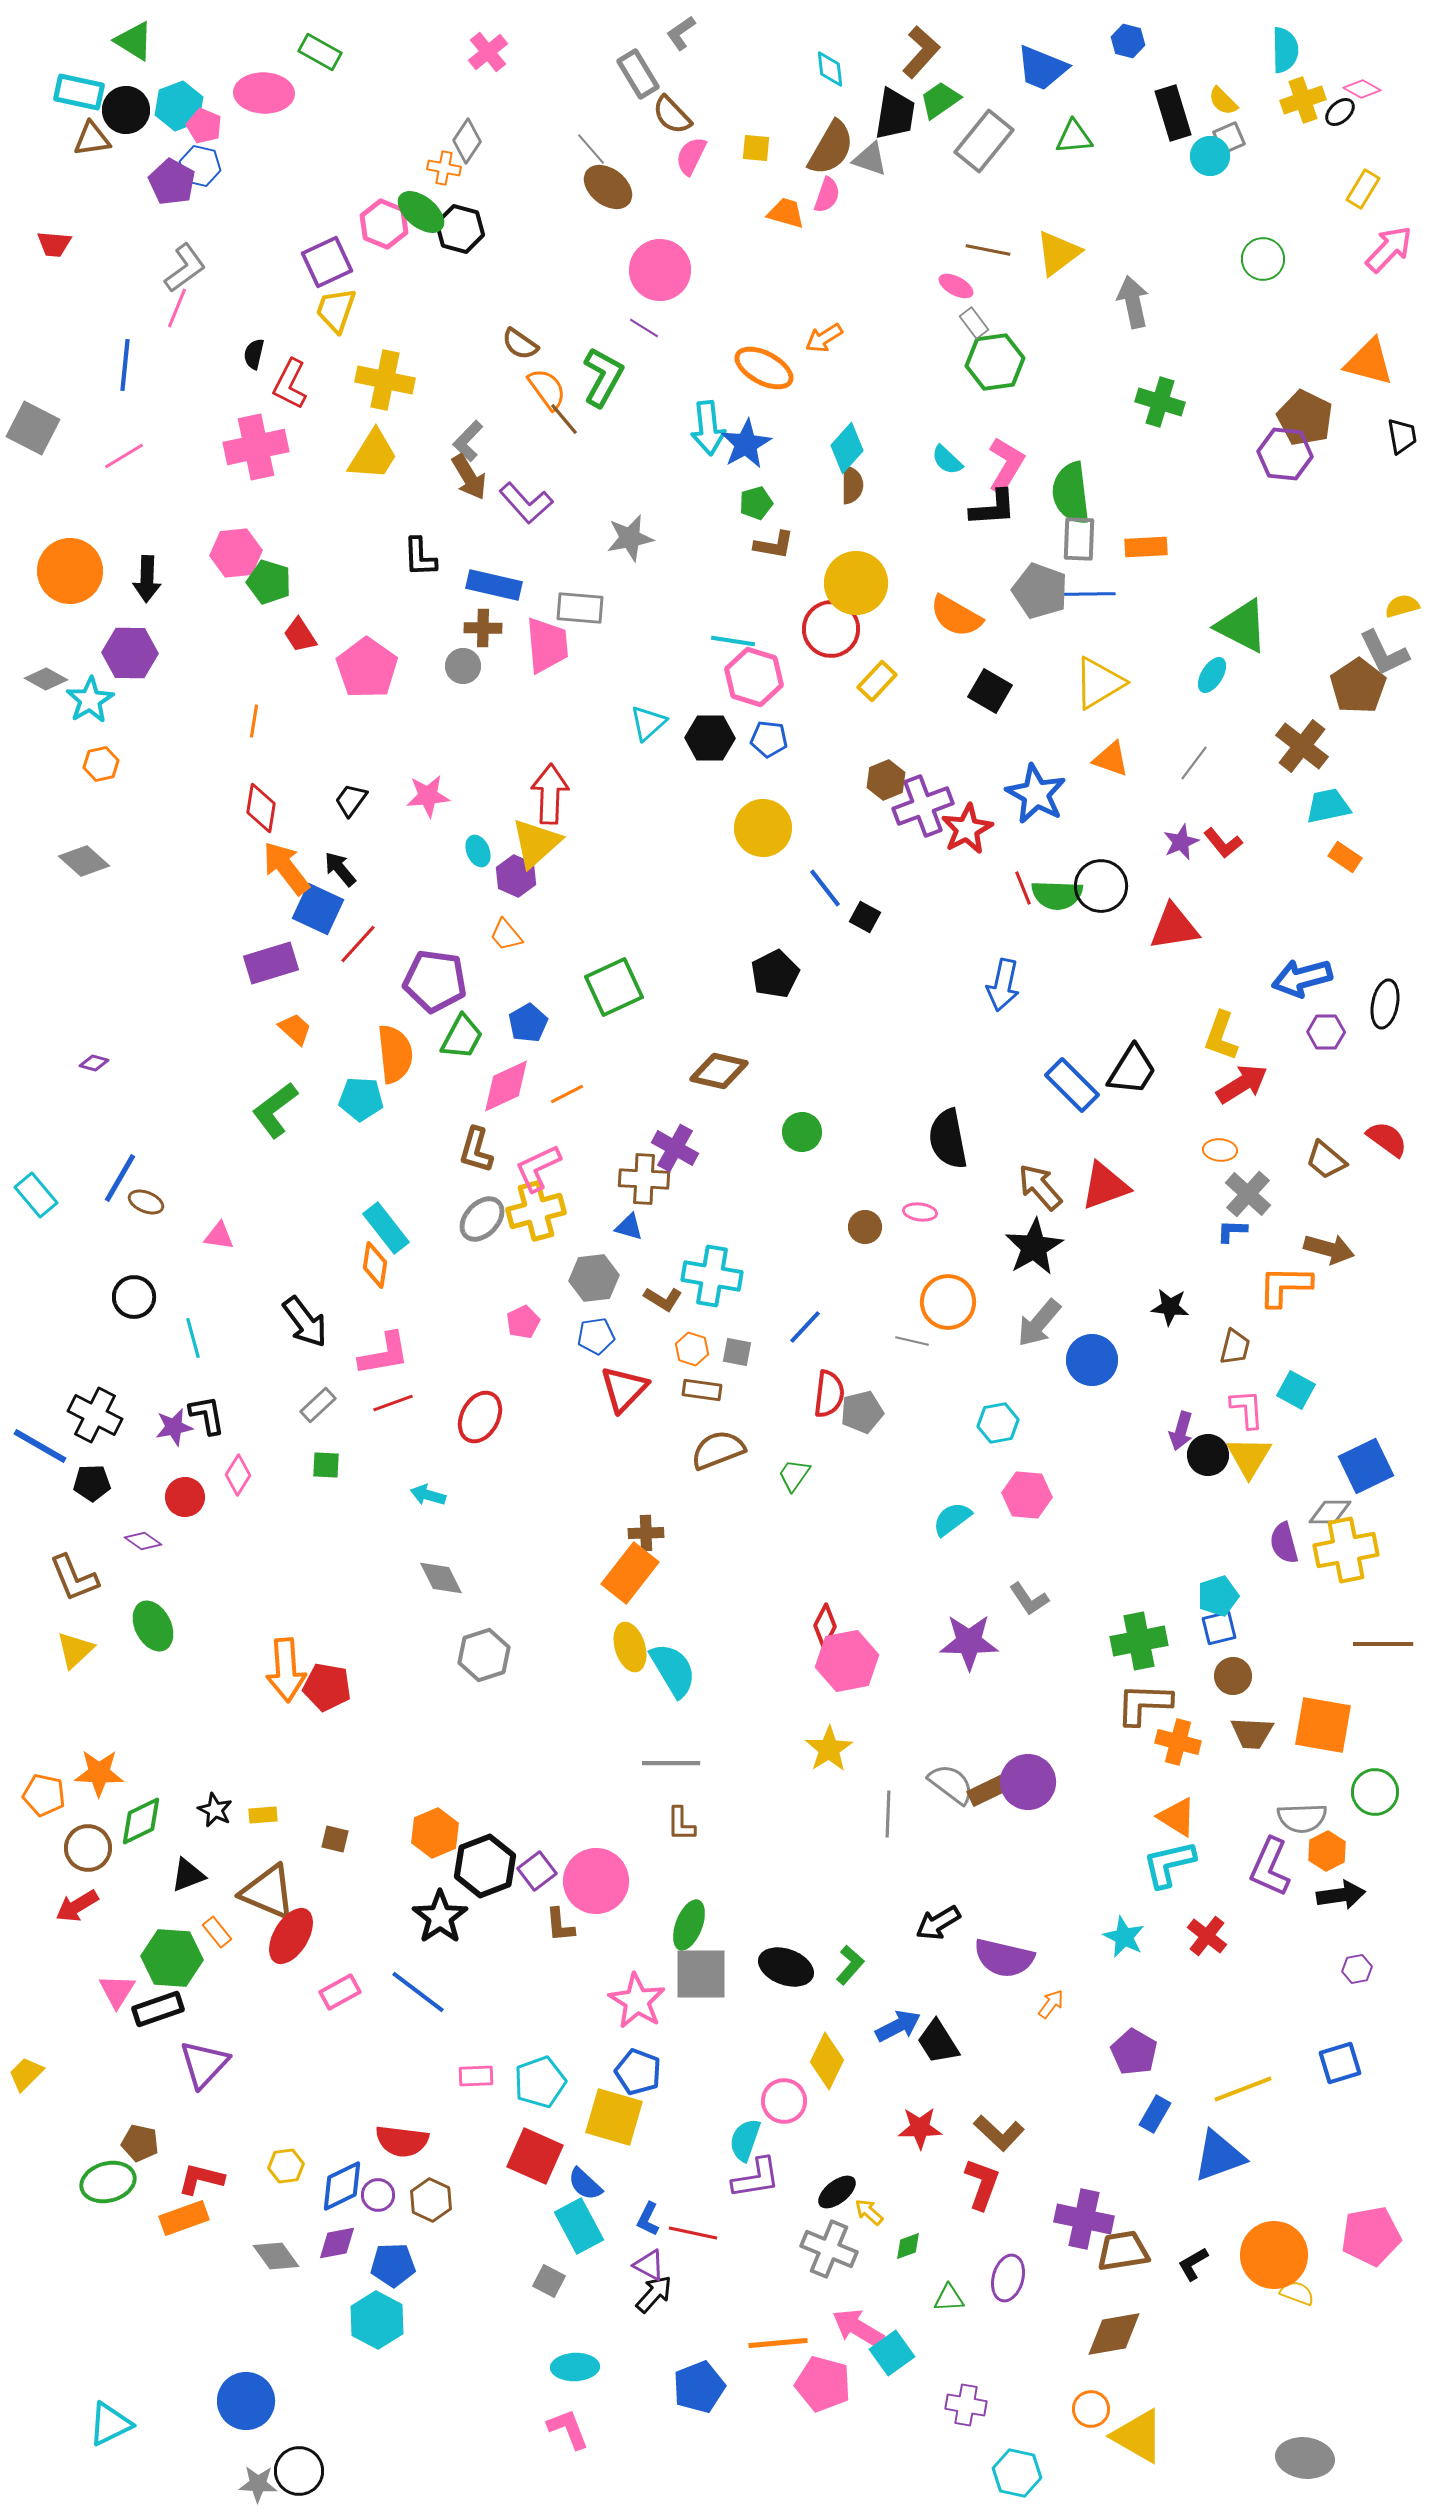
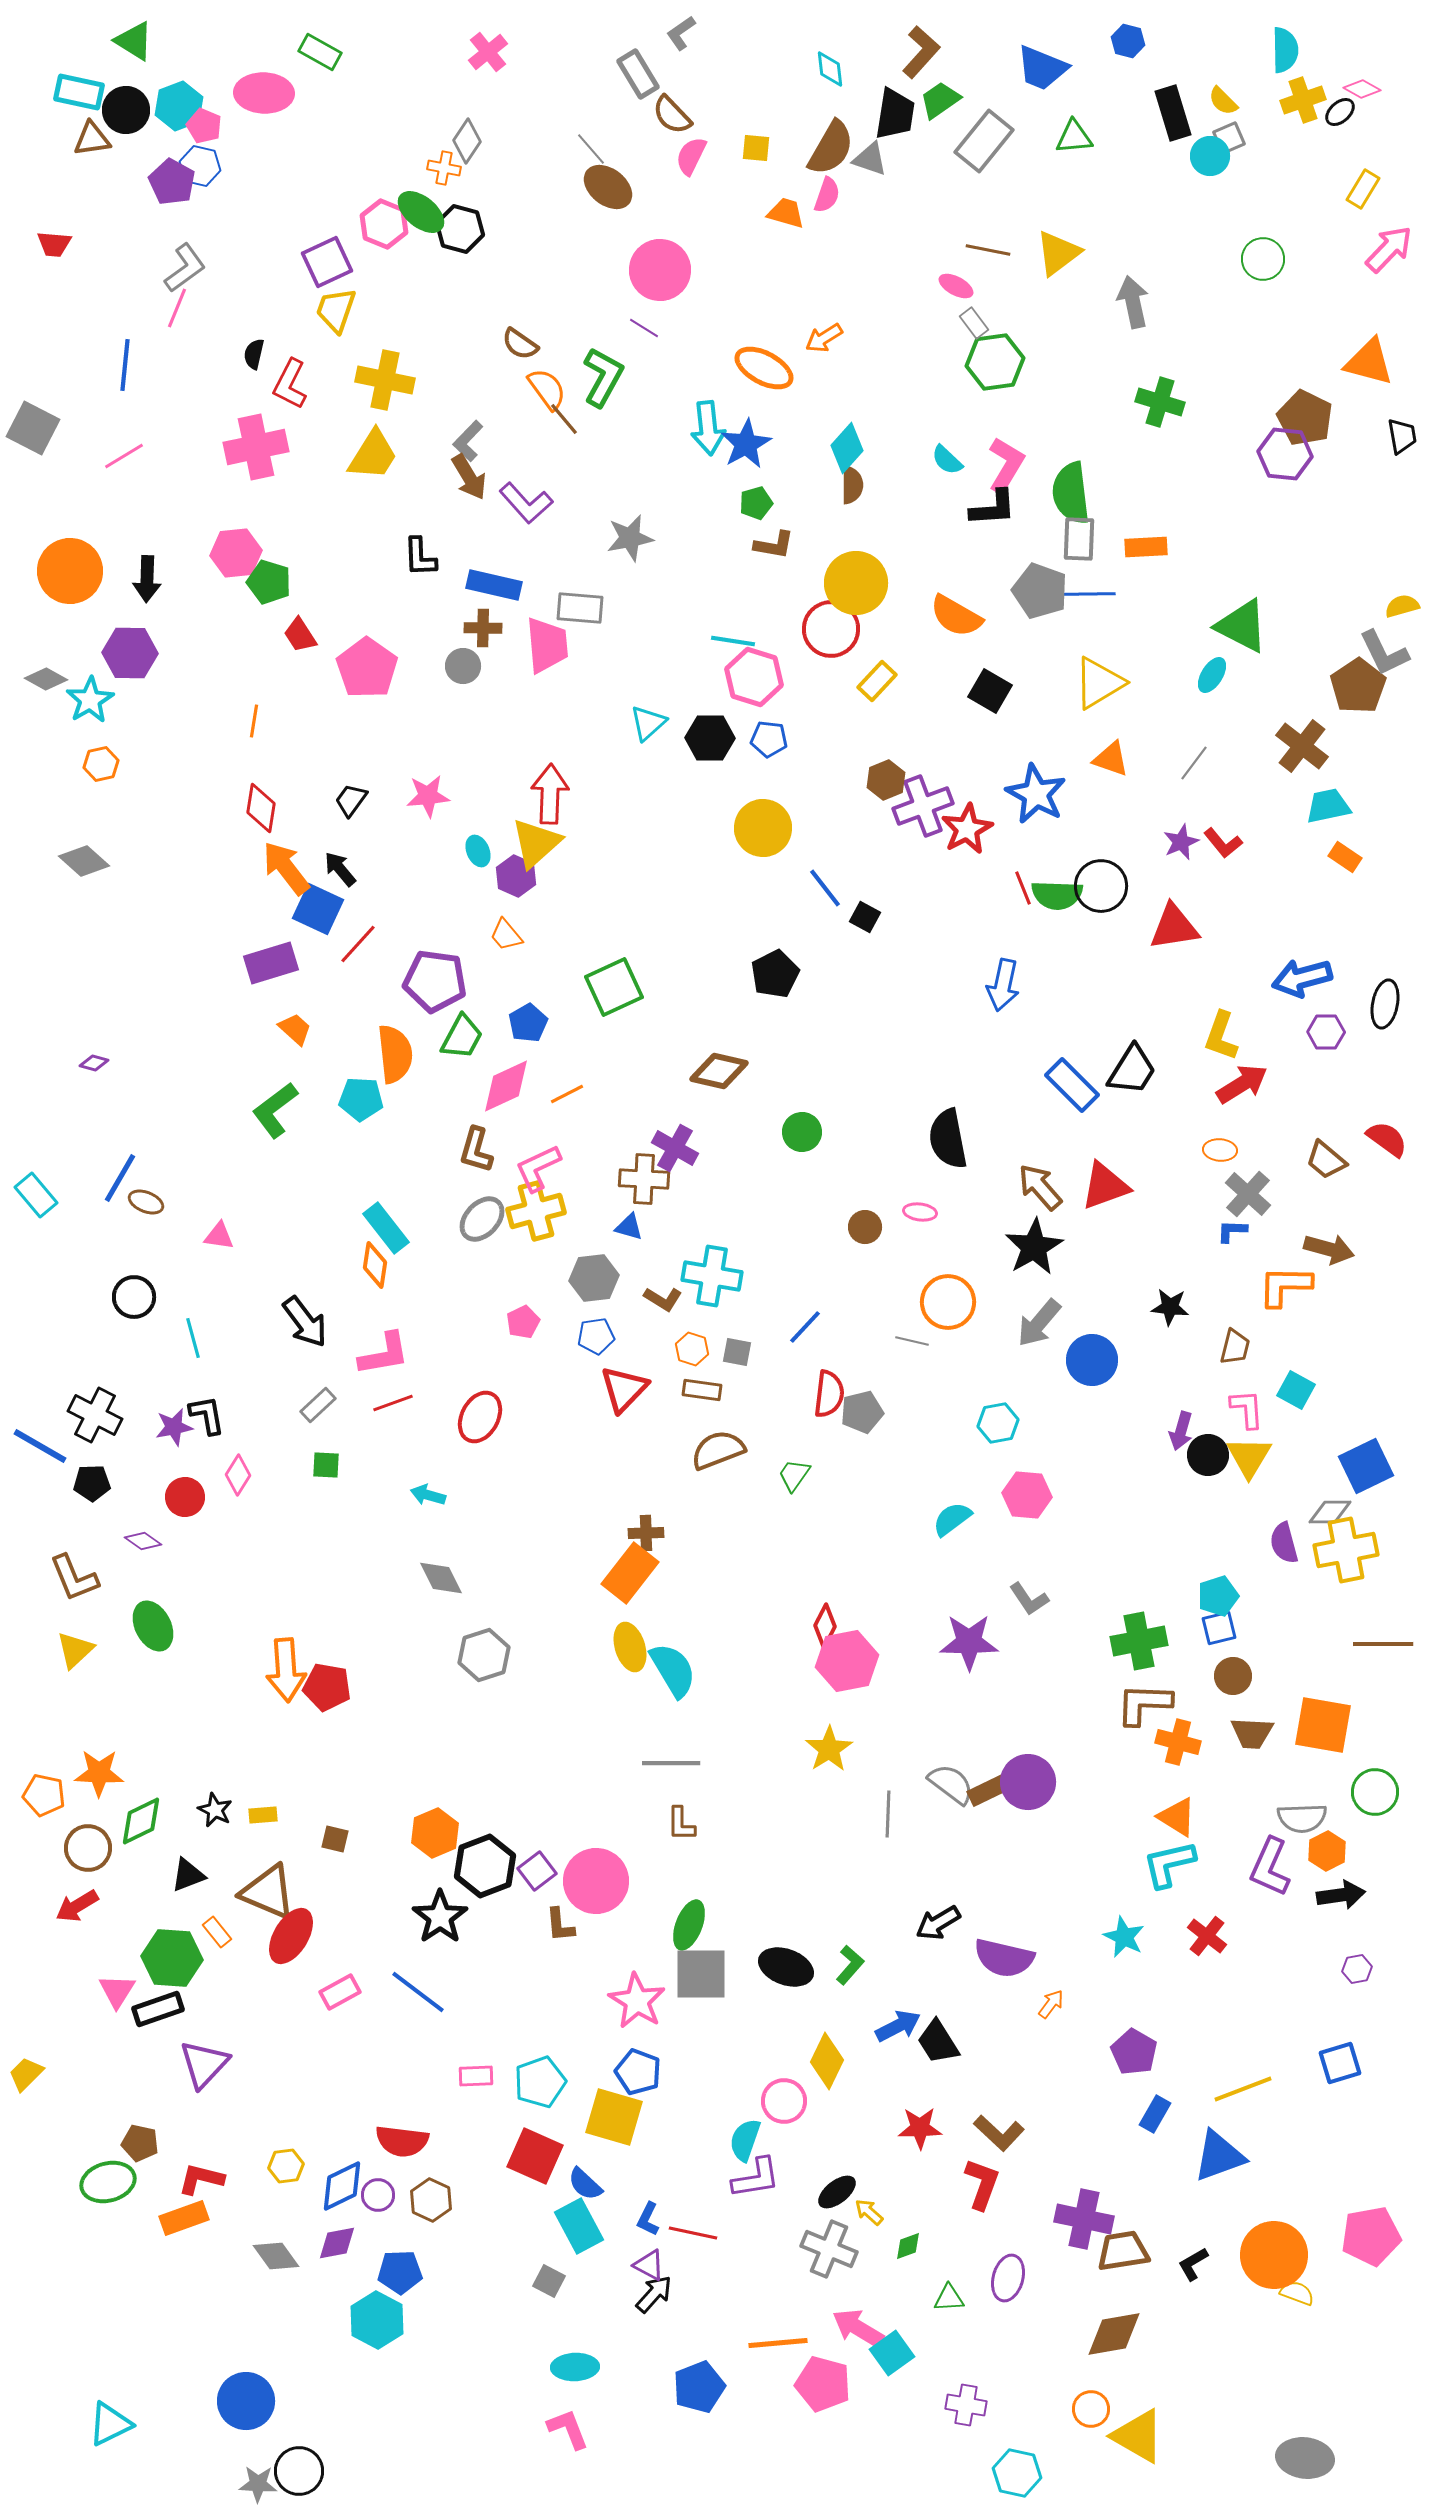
blue pentagon at (393, 2265): moved 7 px right, 7 px down
